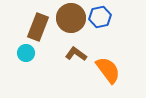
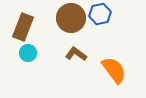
blue hexagon: moved 3 px up
brown rectangle: moved 15 px left
cyan circle: moved 2 px right
orange semicircle: moved 6 px right
